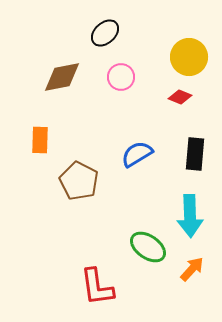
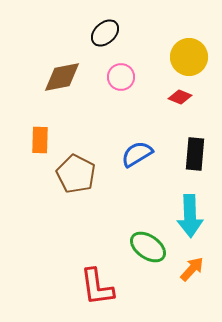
brown pentagon: moved 3 px left, 7 px up
